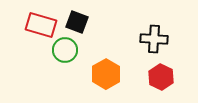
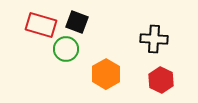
green circle: moved 1 px right, 1 px up
red hexagon: moved 3 px down
